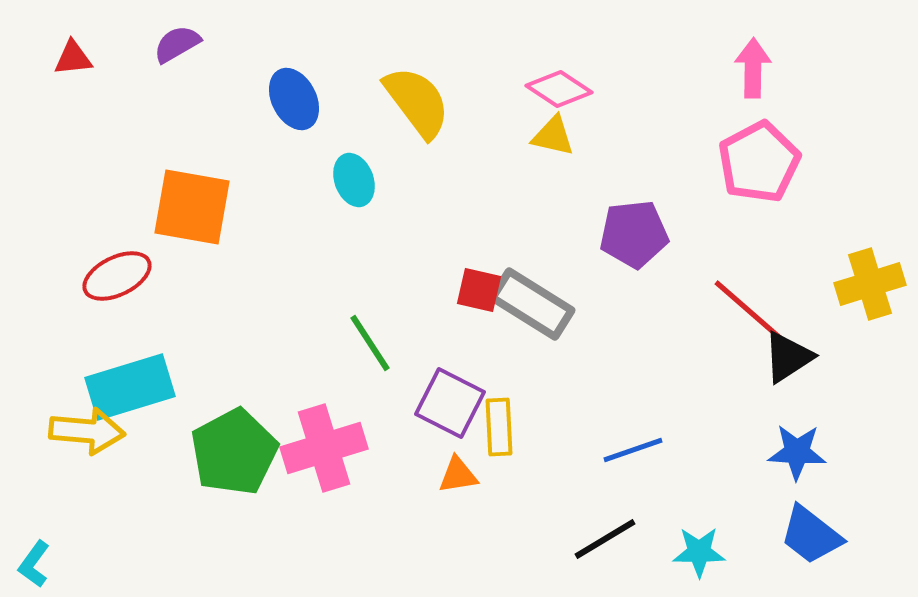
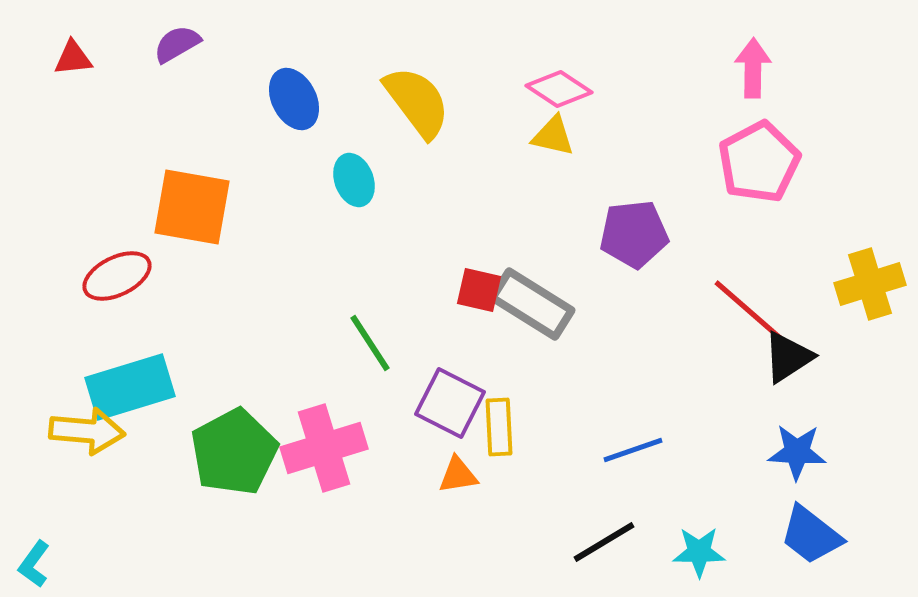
black line: moved 1 px left, 3 px down
